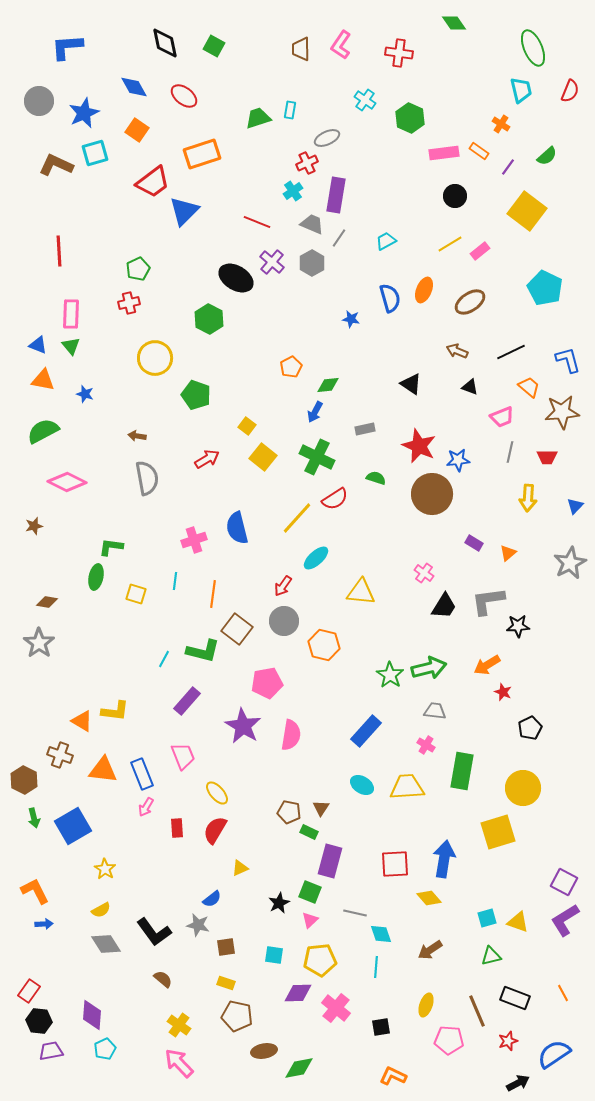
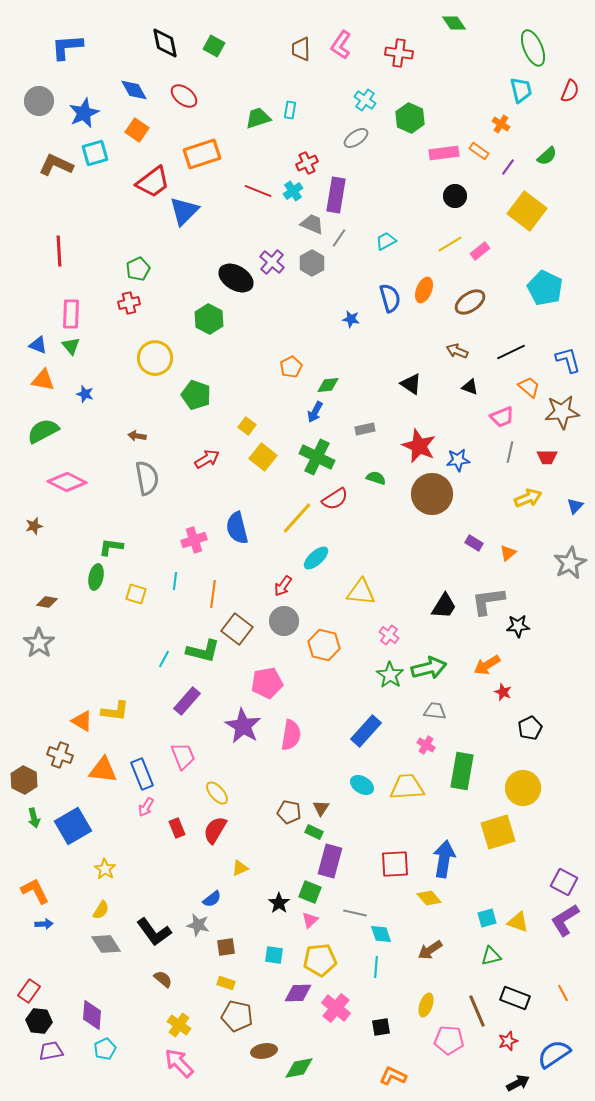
blue diamond at (134, 87): moved 3 px down
gray ellipse at (327, 138): moved 29 px right; rotated 10 degrees counterclockwise
red line at (257, 222): moved 1 px right, 31 px up
yellow arrow at (528, 498): rotated 116 degrees counterclockwise
pink cross at (424, 573): moved 35 px left, 62 px down
red rectangle at (177, 828): rotated 18 degrees counterclockwise
green rectangle at (309, 832): moved 5 px right
black star at (279, 903): rotated 10 degrees counterclockwise
yellow semicircle at (101, 910): rotated 30 degrees counterclockwise
